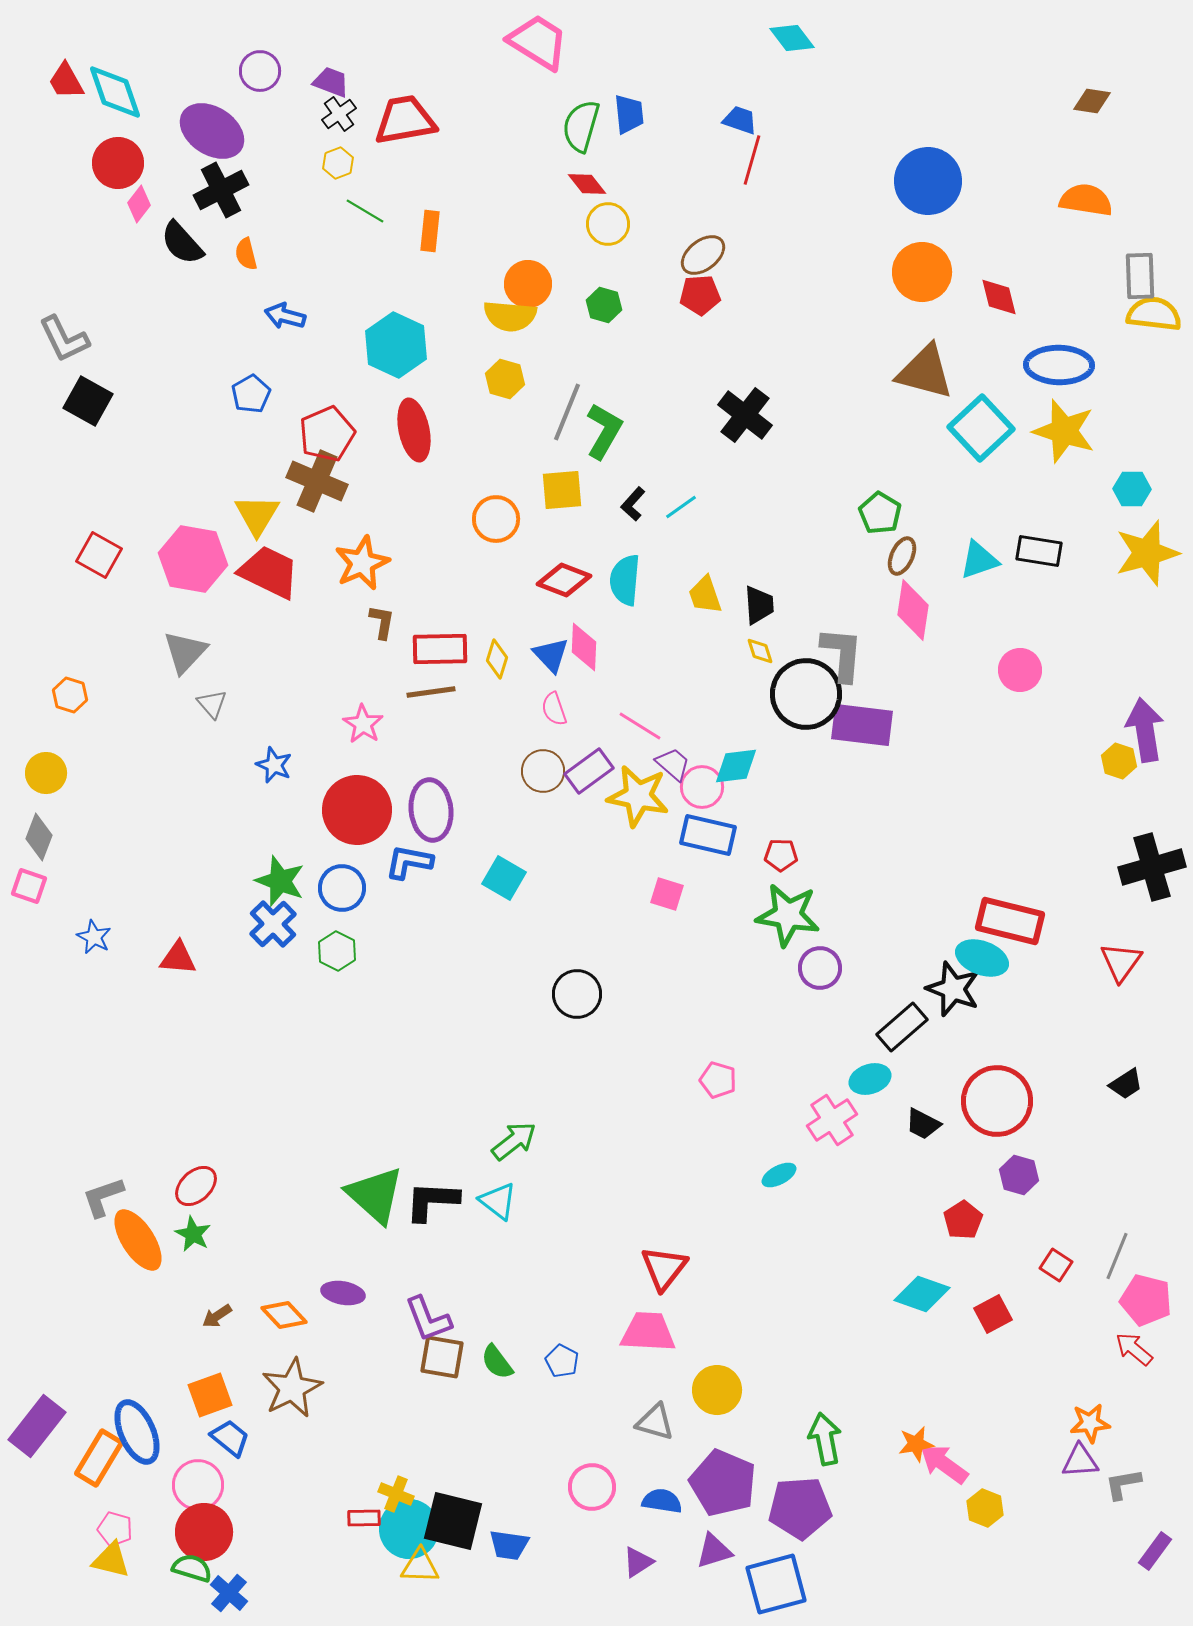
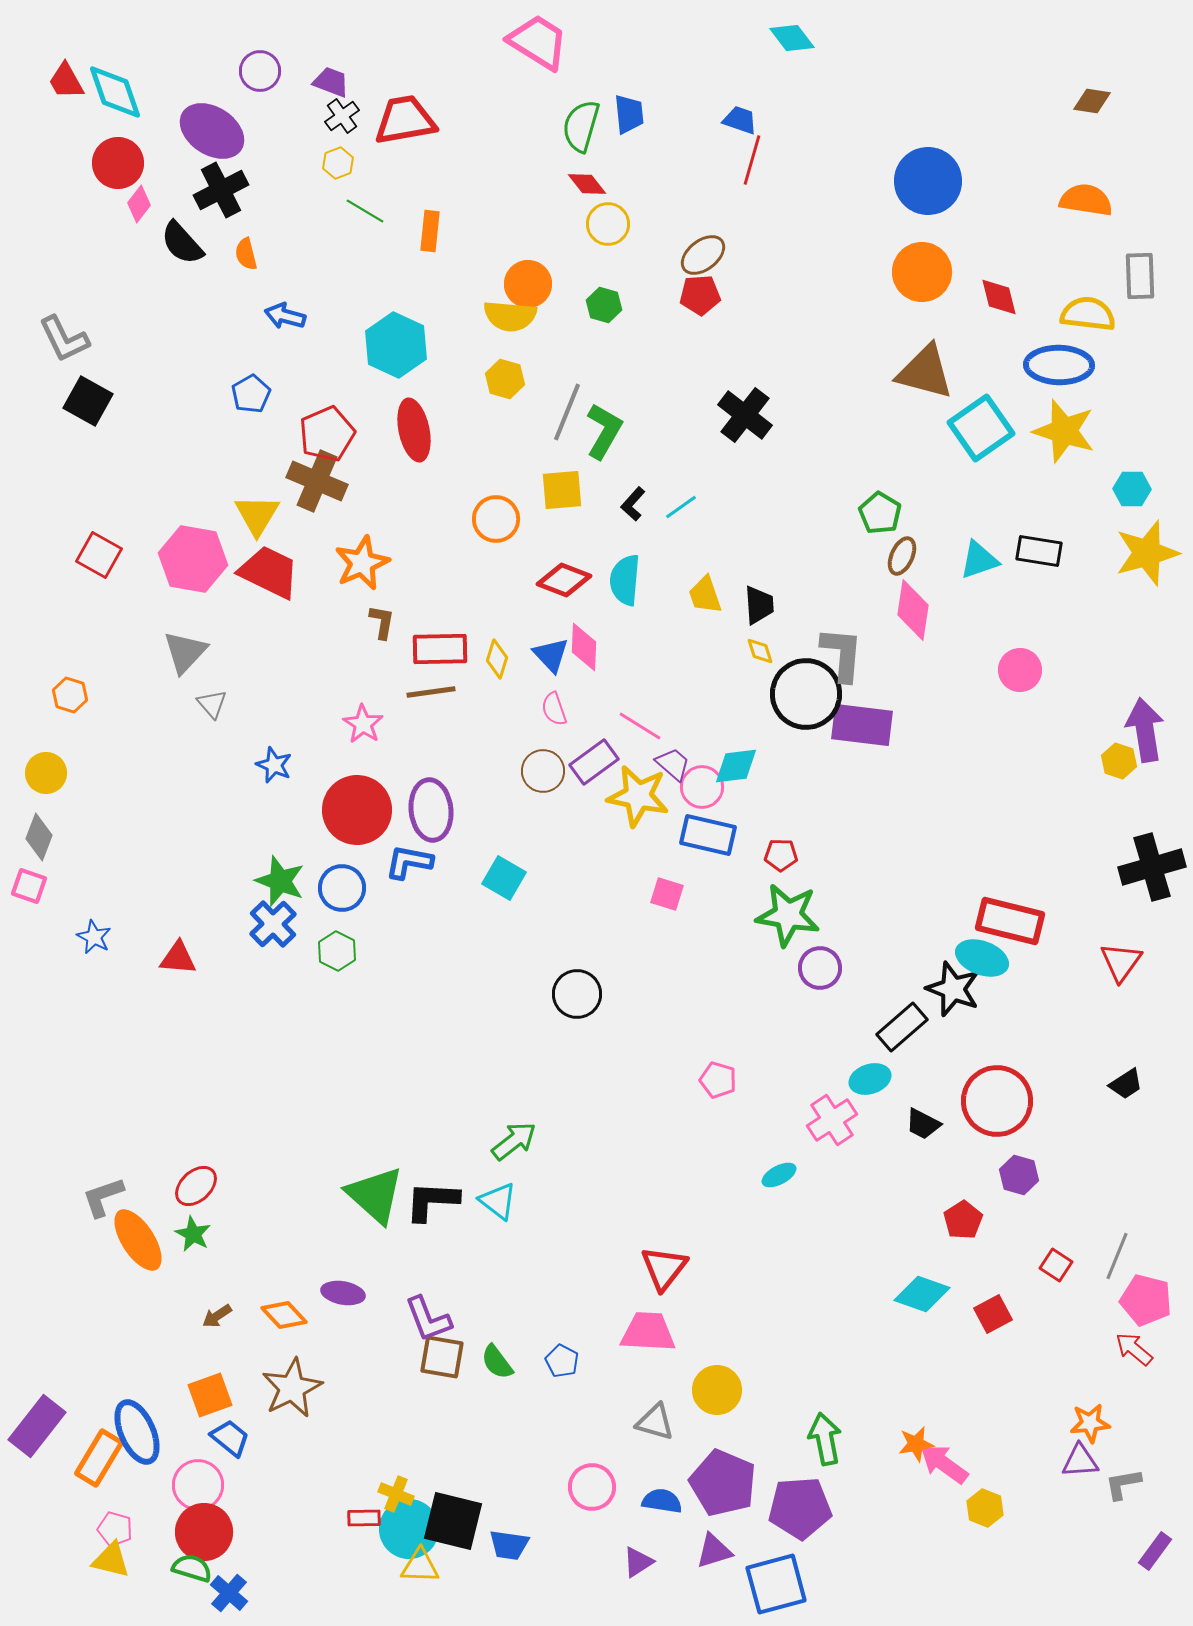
black cross at (339, 114): moved 3 px right, 2 px down
yellow semicircle at (1154, 314): moved 66 px left
cyan square at (981, 428): rotated 8 degrees clockwise
purple rectangle at (589, 771): moved 5 px right, 9 px up
